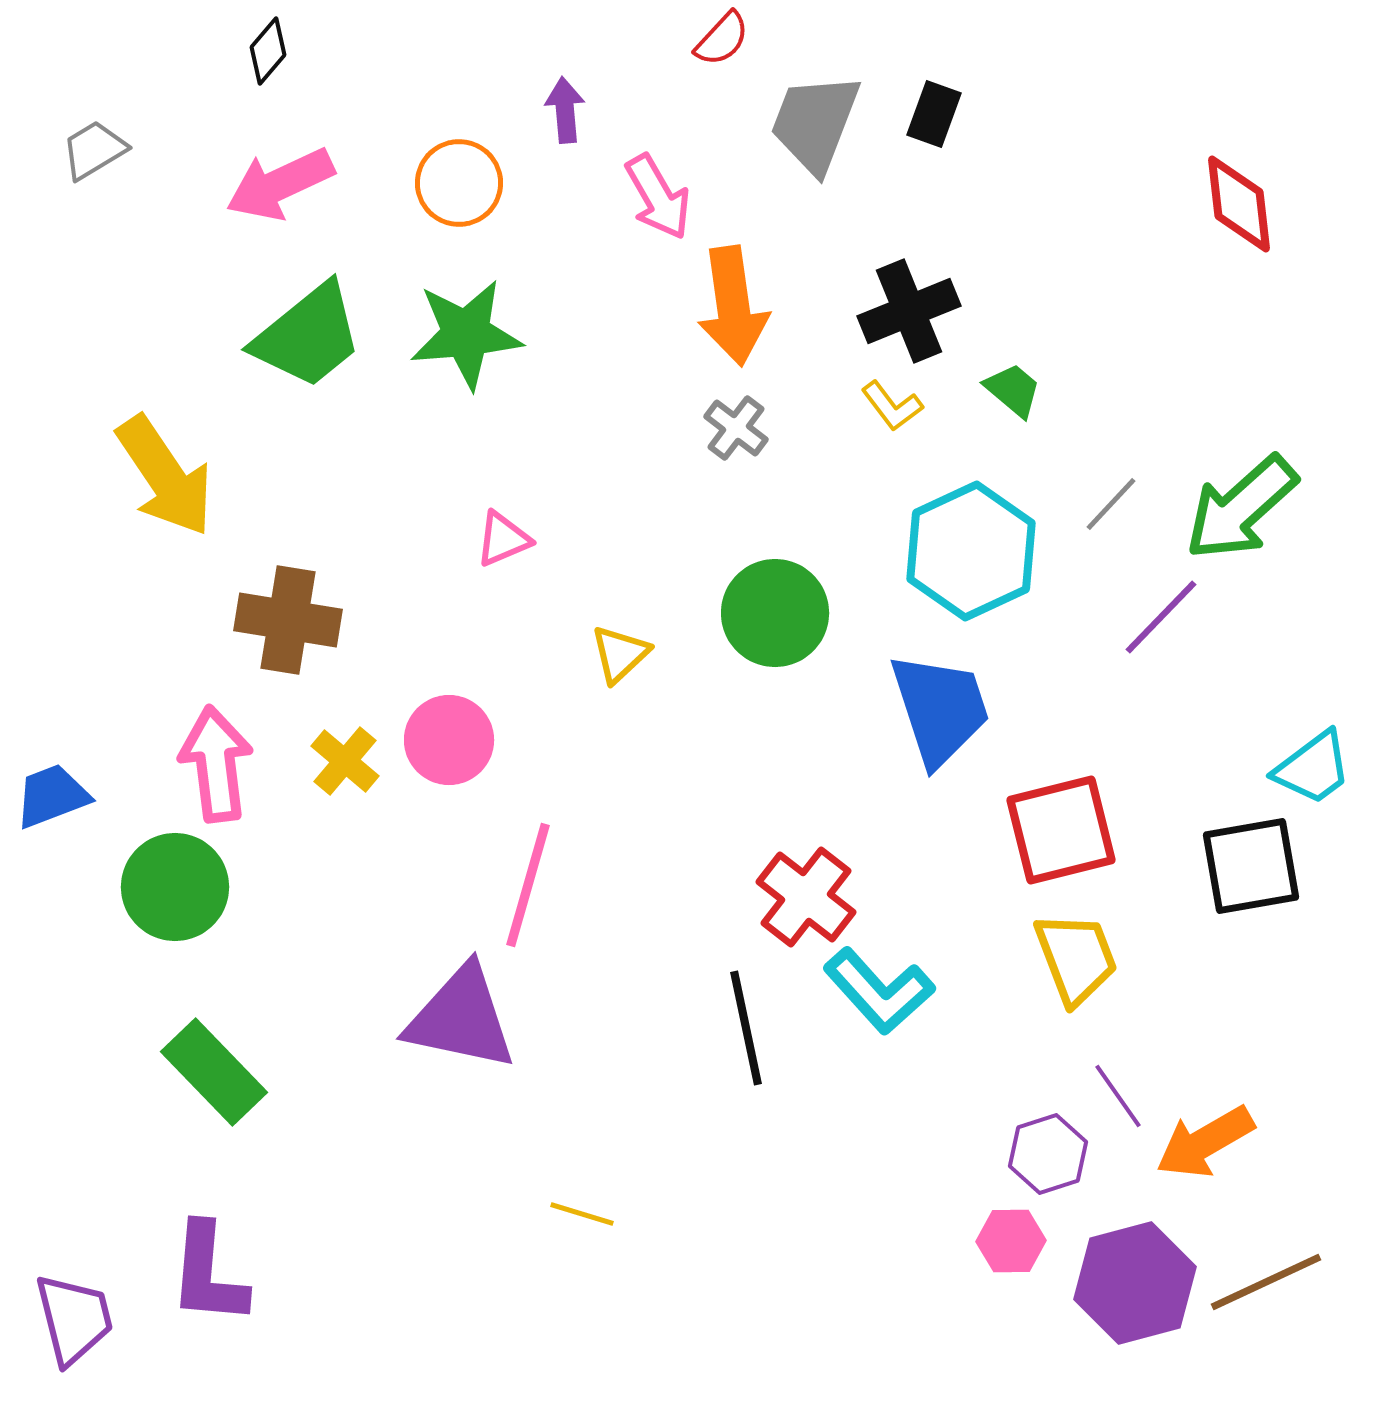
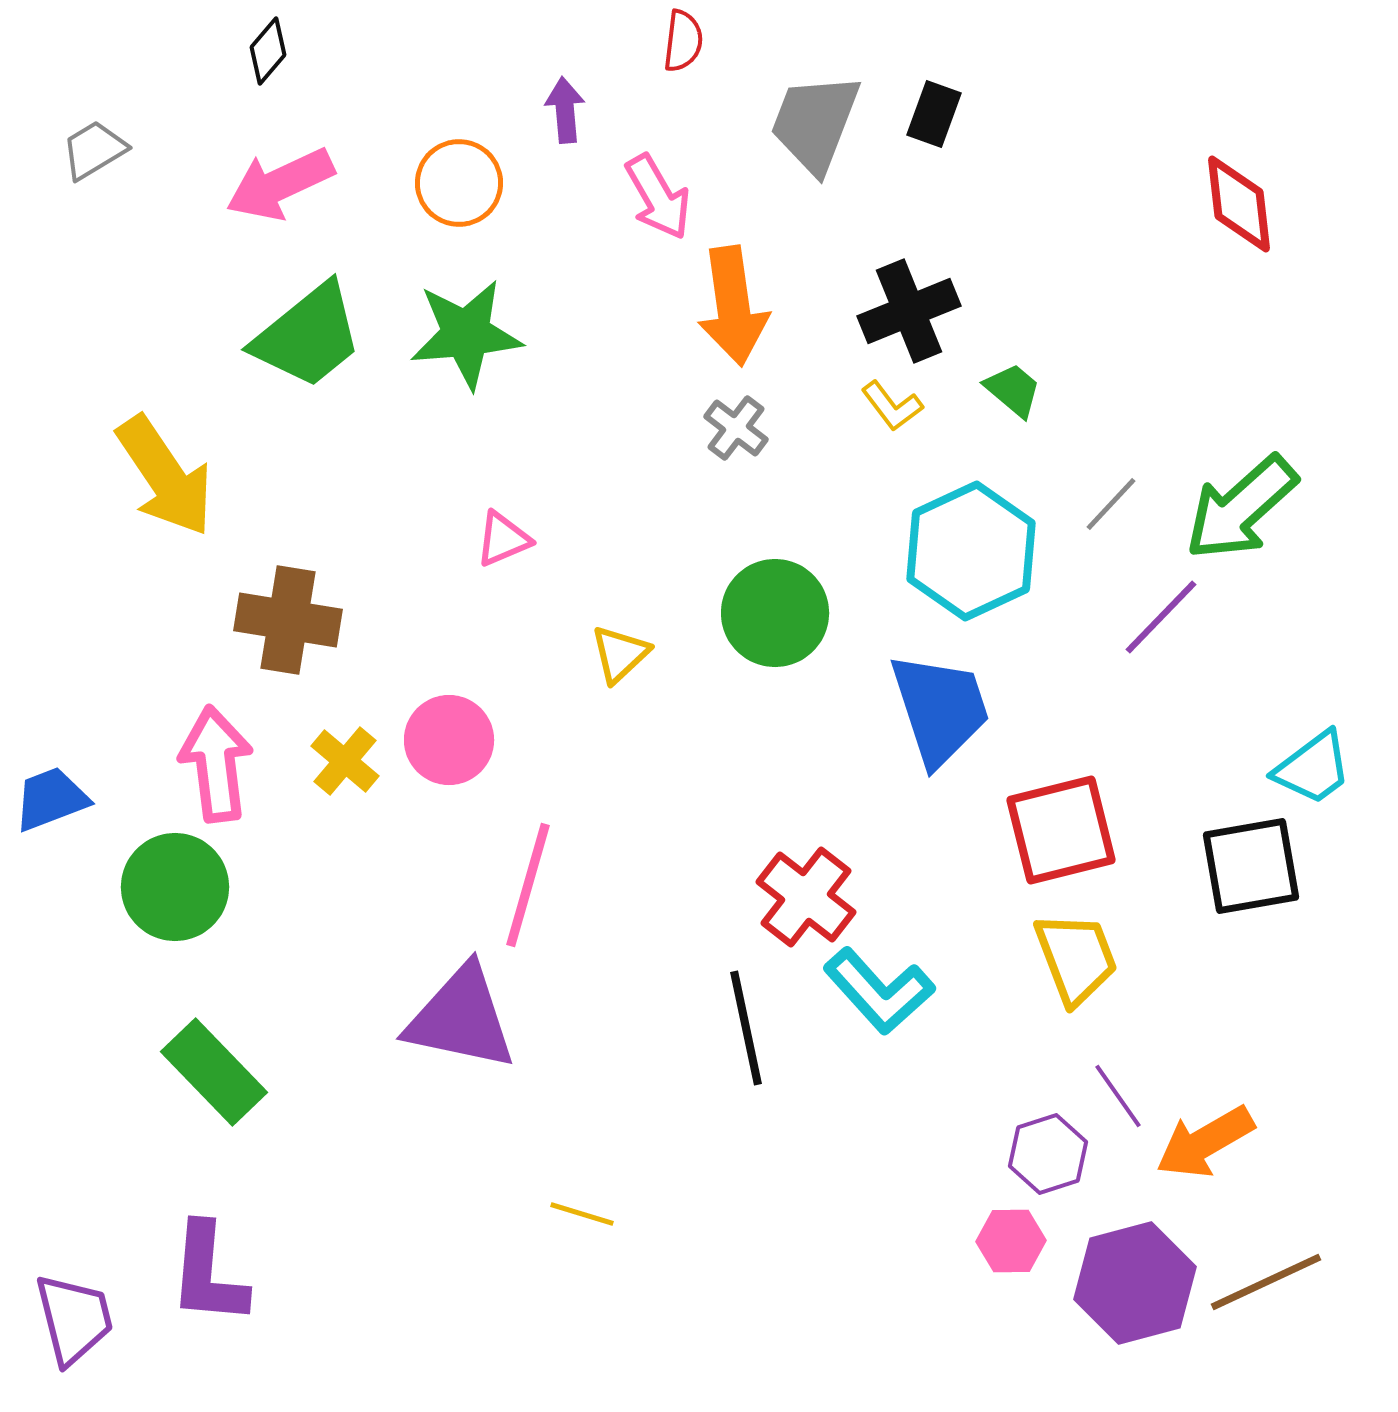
red semicircle at (722, 39): moved 39 px left, 2 px down; rotated 36 degrees counterclockwise
blue trapezoid at (52, 796): moved 1 px left, 3 px down
